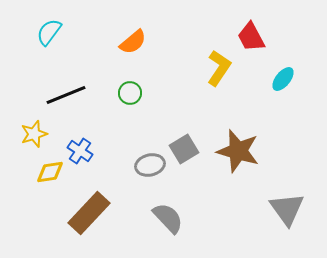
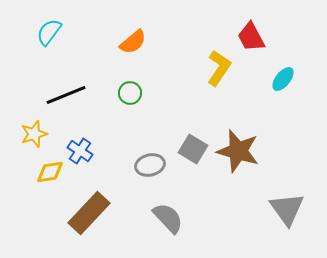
gray square: moved 9 px right; rotated 28 degrees counterclockwise
